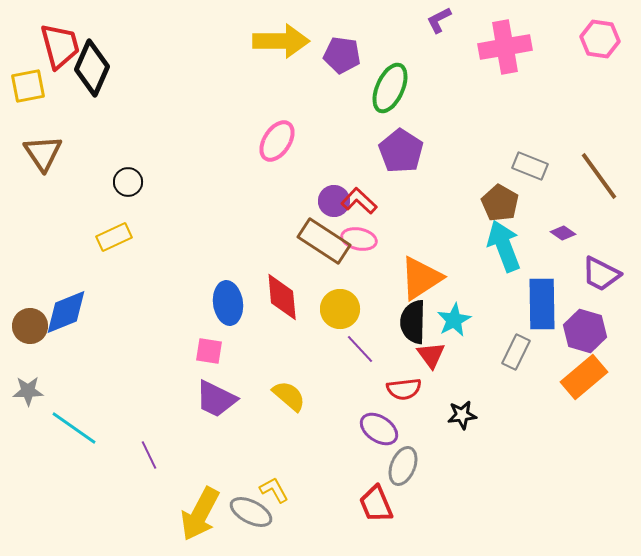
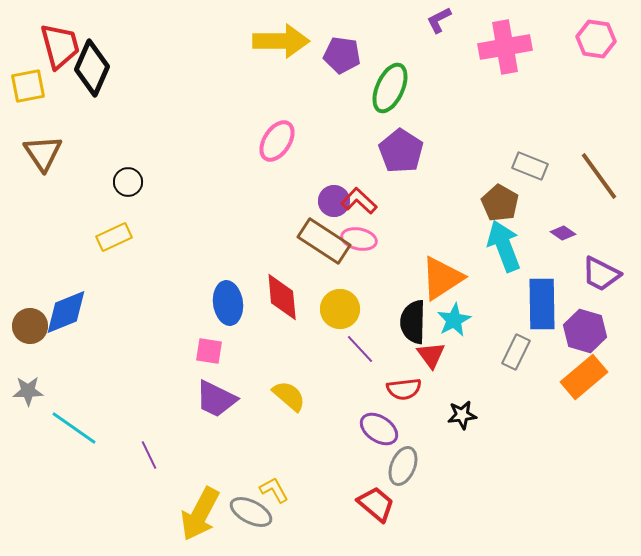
pink hexagon at (600, 39): moved 4 px left
orange triangle at (421, 278): moved 21 px right
red trapezoid at (376, 504): rotated 153 degrees clockwise
